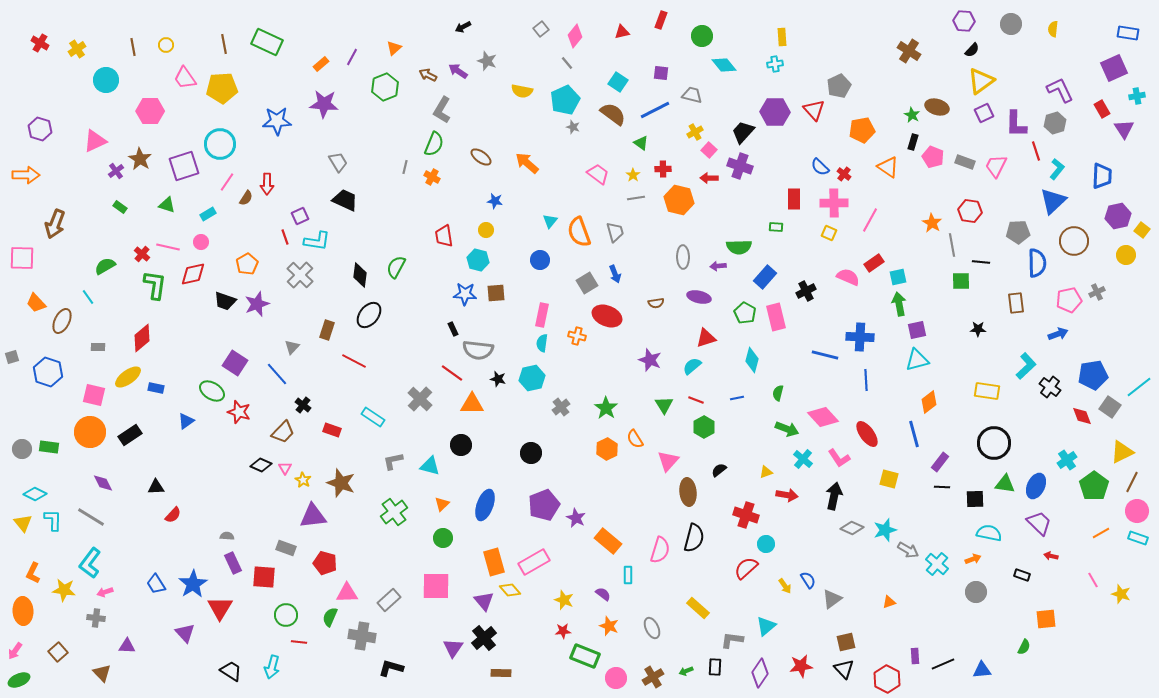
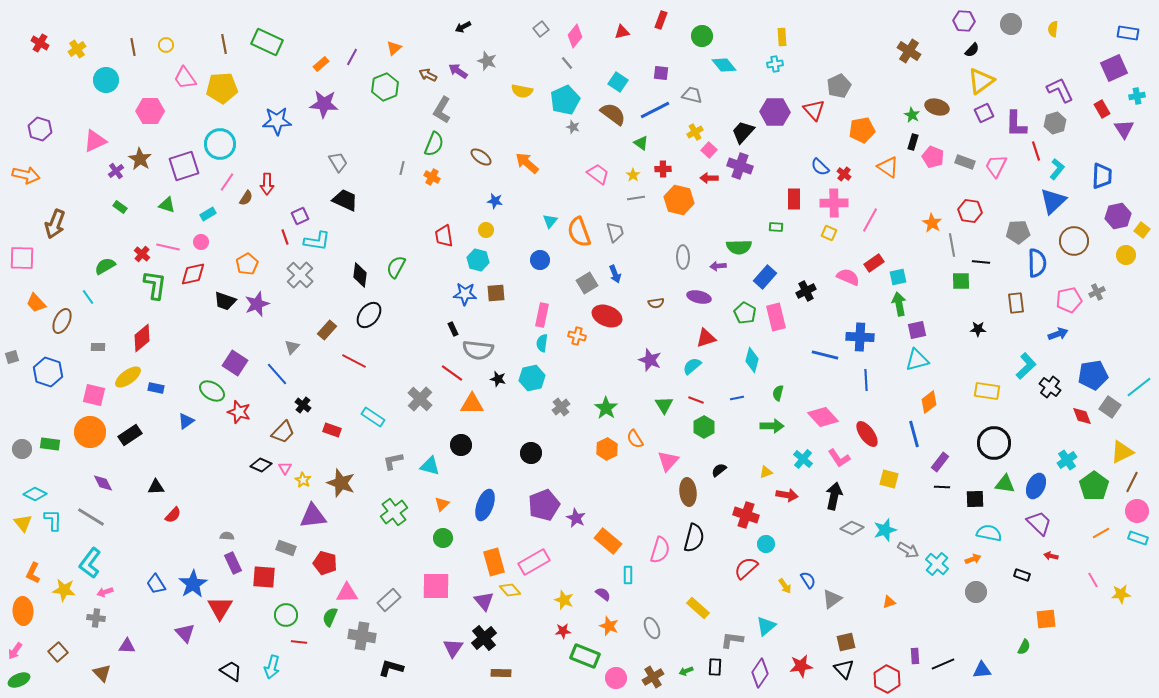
gray line at (405, 167): moved 3 px left, 1 px down
orange arrow at (26, 175): rotated 12 degrees clockwise
brown rectangle at (327, 330): rotated 24 degrees clockwise
green arrow at (787, 429): moved 15 px left, 3 px up; rotated 20 degrees counterclockwise
green rectangle at (49, 447): moved 1 px right, 3 px up
yellow star at (1121, 594): rotated 24 degrees counterclockwise
